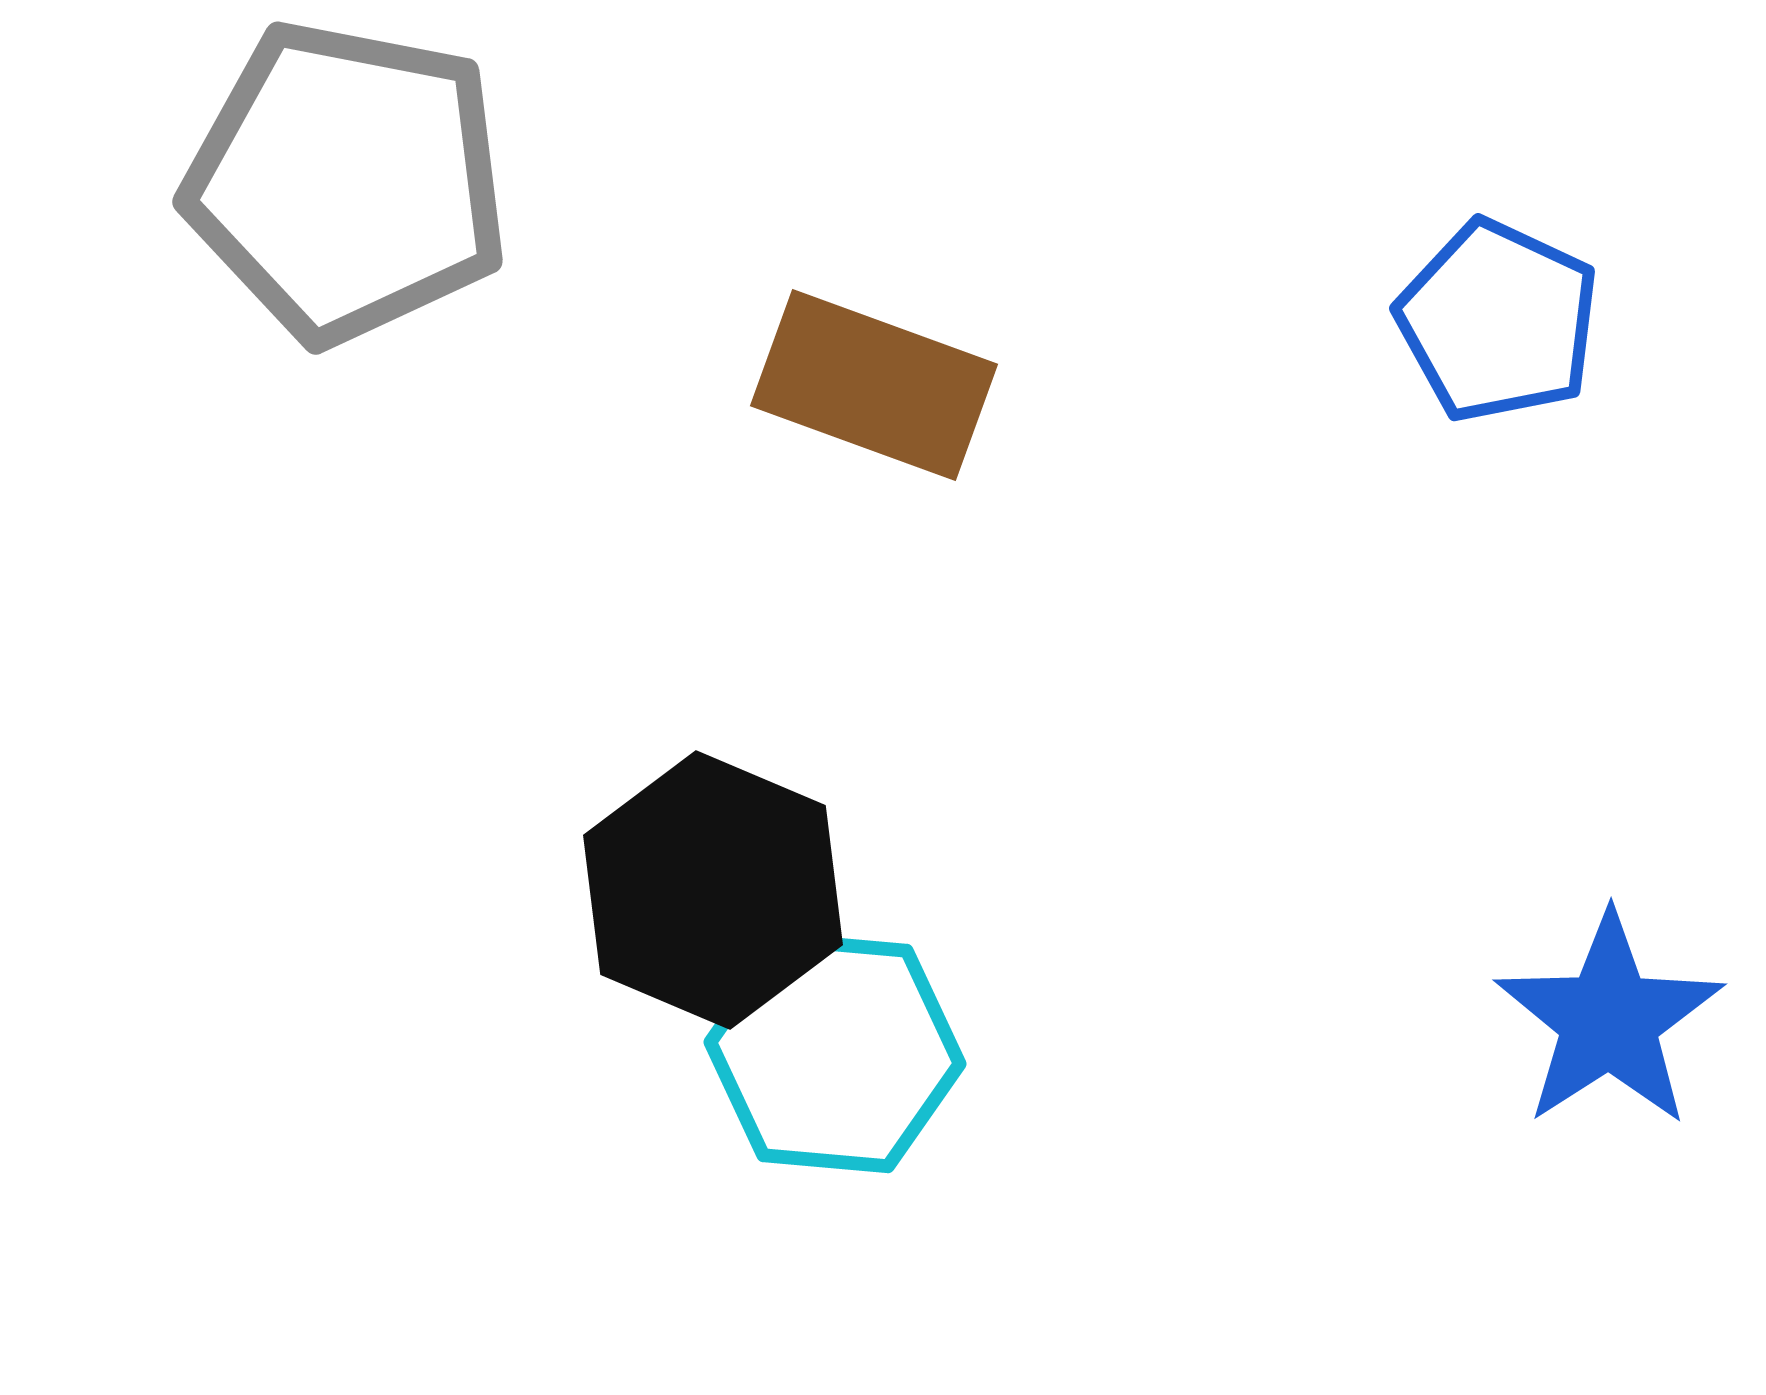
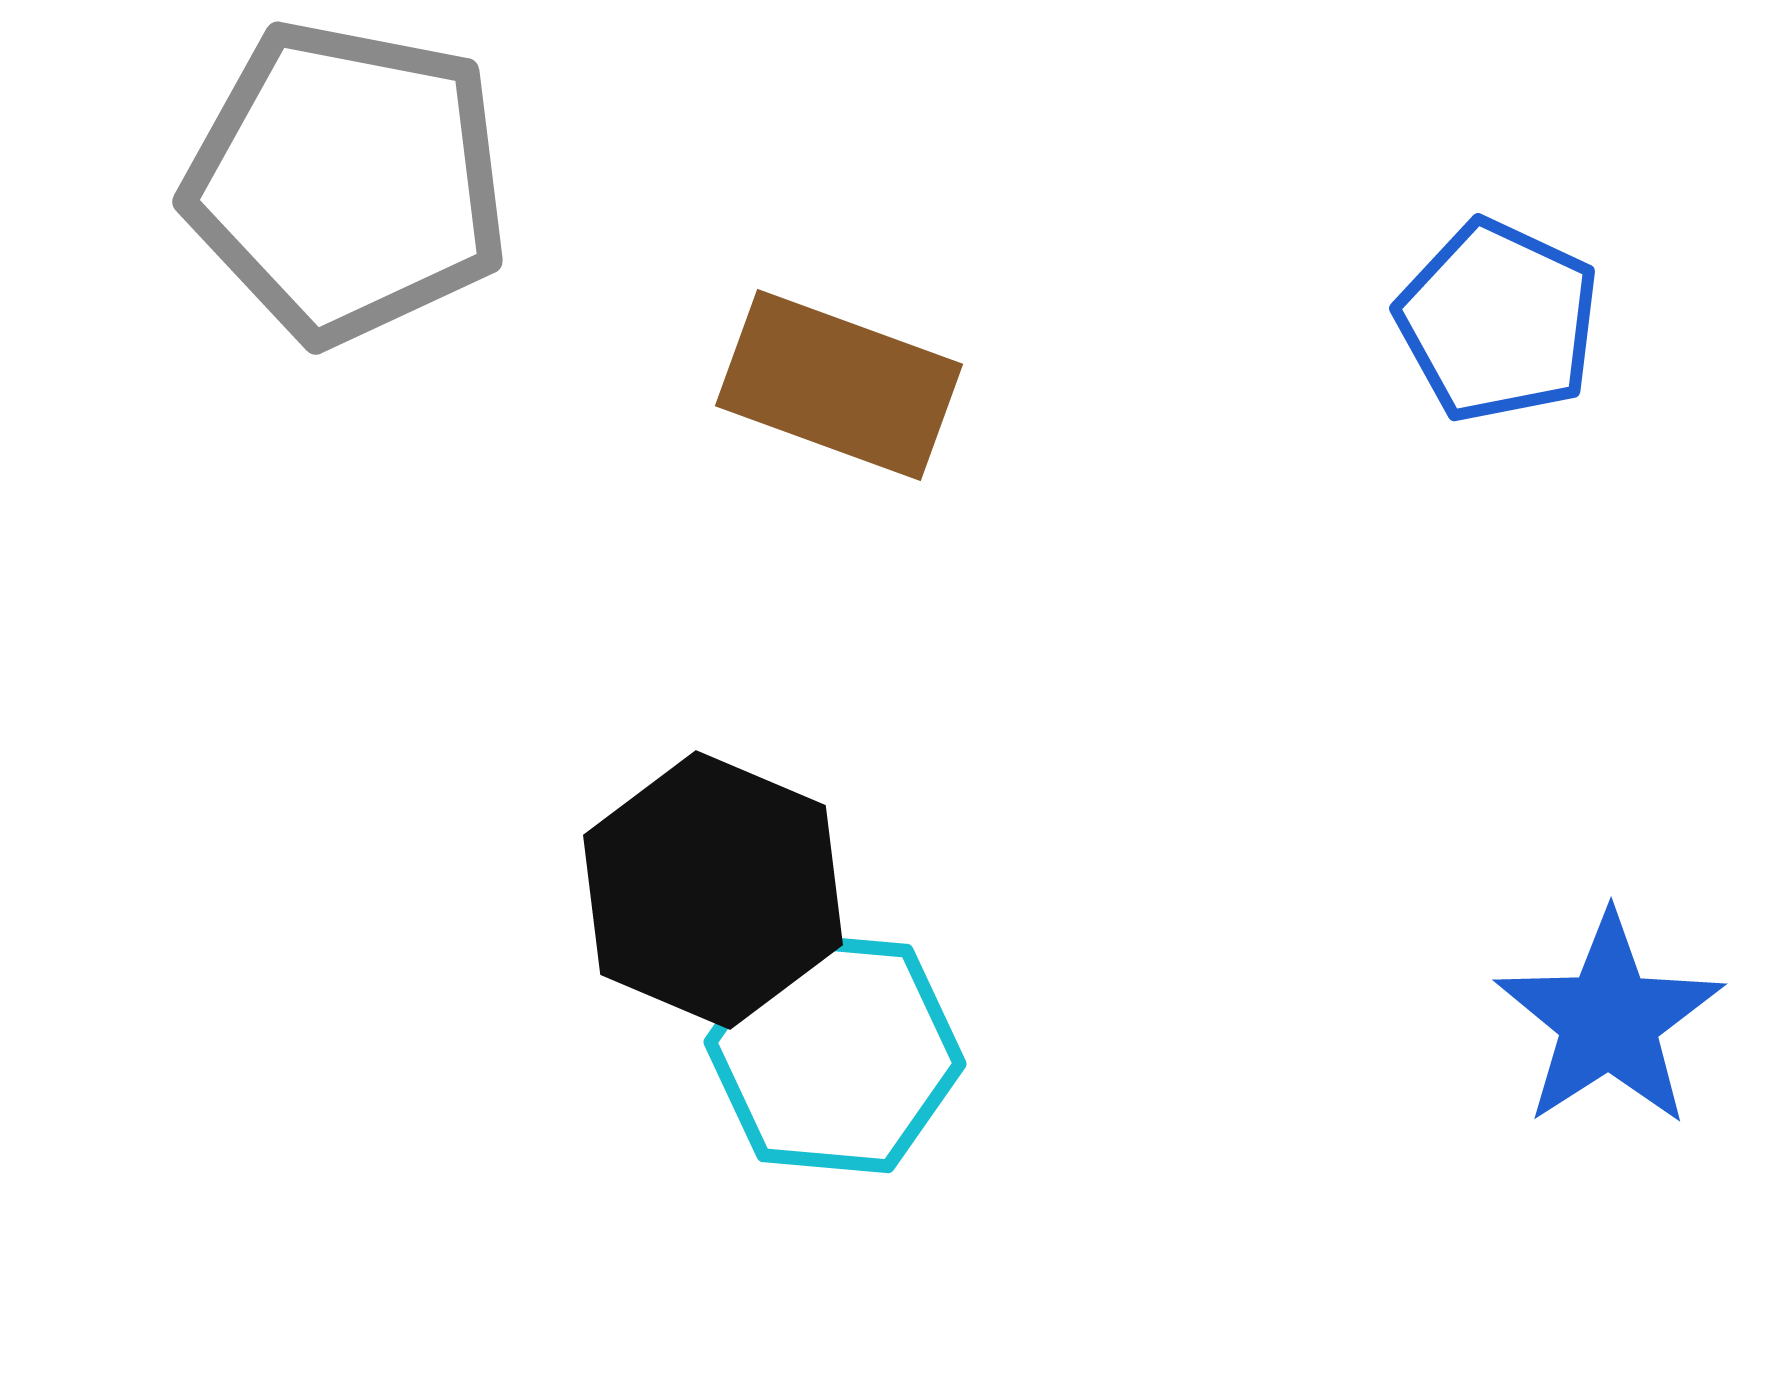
brown rectangle: moved 35 px left
